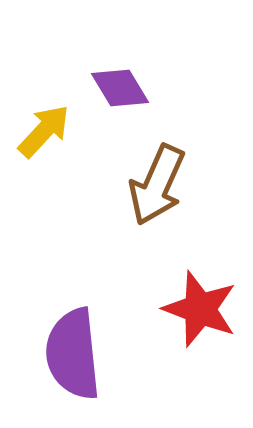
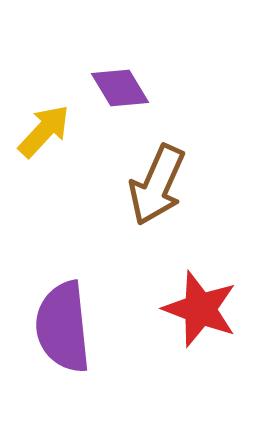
purple semicircle: moved 10 px left, 27 px up
